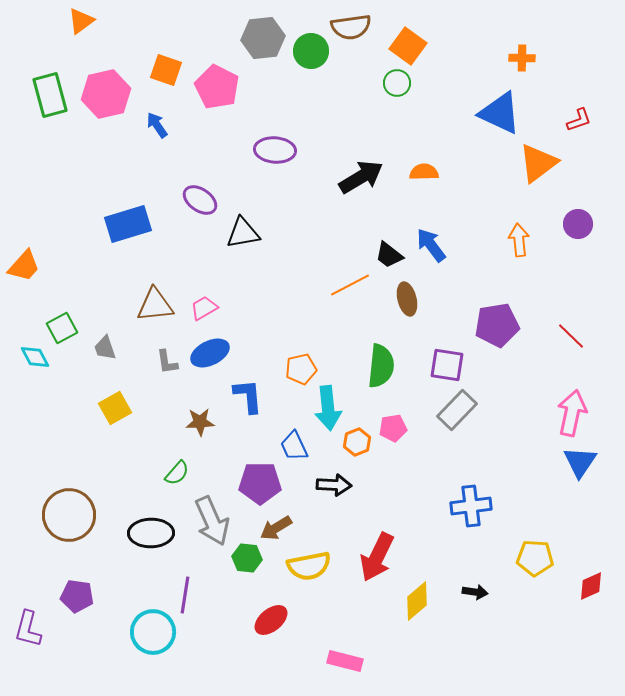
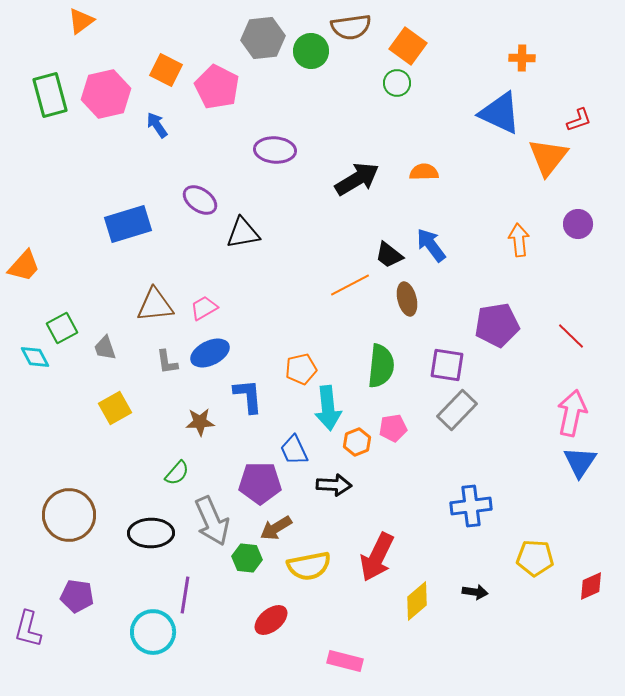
orange square at (166, 70): rotated 8 degrees clockwise
orange triangle at (538, 163): moved 10 px right, 6 px up; rotated 15 degrees counterclockwise
black arrow at (361, 177): moved 4 px left, 2 px down
blue trapezoid at (294, 446): moved 4 px down
